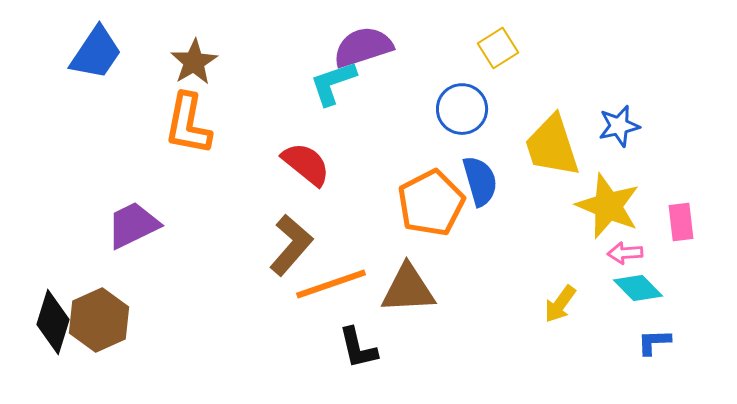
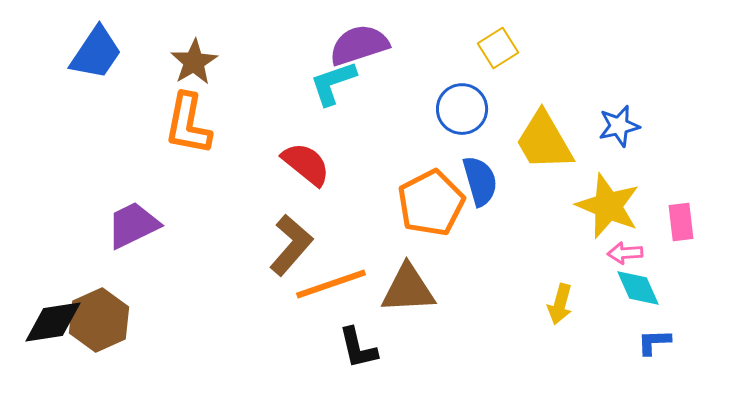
purple semicircle: moved 4 px left, 2 px up
yellow trapezoid: moved 8 px left, 5 px up; rotated 12 degrees counterclockwise
cyan diamond: rotated 21 degrees clockwise
yellow arrow: rotated 21 degrees counterclockwise
black diamond: rotated 64 degrees clockwise
